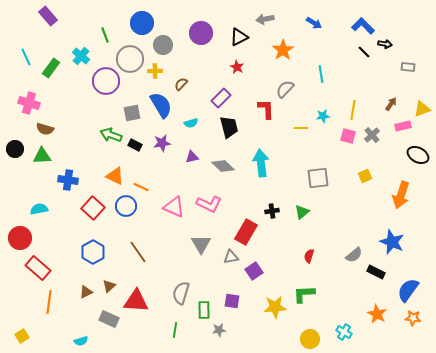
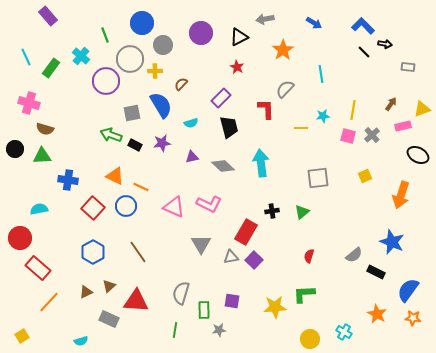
purple square at (254, 271): moved 11 px up; rotated 12 degrees counterclockwise
orange line at (49, 302): rotated 35 degrees clockwise
